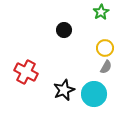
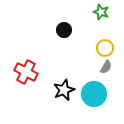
green star: rotated 21 degrees counterclockwise
